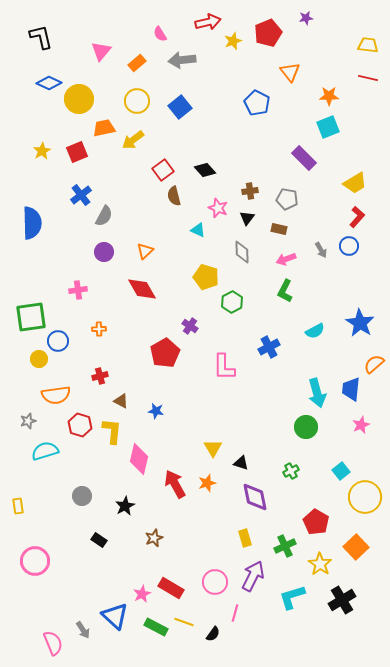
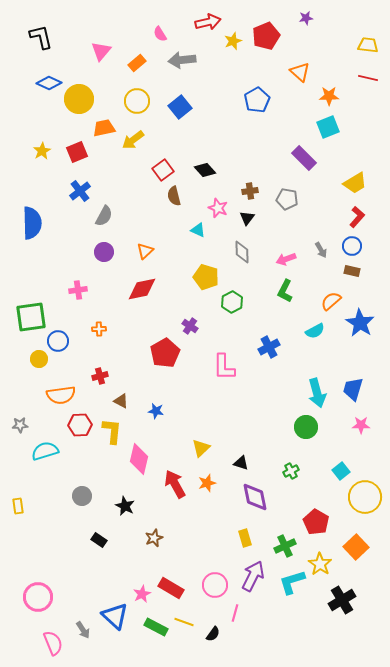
red pentagon at (268, 33): moved 2 px left, 3 px down
orange triangle at (290, 72): moved 10 px right; rotated 10 degrees counterclockwise
blue pentagon at (257, 103): moved 3 px up; rotated 15 degrees clockwise
blue cross at (81, 195): moved 1 px left, 4 px up
brown rectangle at (279, 229): moved 73 px right, 42 px down
blue circle at (349, 246): moved 3 px right
red diamond at (142, 289): rotated 72 degrees counterclockwise
orange semicircle at (374, 364): moved 43 px left, 63 px up
blue trapezoid at (351, 389): moved 2 px right; rotated 10 degrees clockwise
orange semicircle at (56, 395): moved 5 px right
gray star at (28, 421): moved 8 px left, 4 px down; rotated 14 degrees clockwise
red hexagon at (80, 425): rotated 20 degrees counterclockwise
pink star at (361, 425): rotated 24 degrees clockwise
yellow triangle at (213, 448): moved 12 px left; rotated 18 degrees clockwise
black star at (125, 506): rotated 18 degrees counterclockwise
pink circle at (35, 561): moved 3 px right, 36 px down
pink circle at (215, 582): moved 3 px down
cyan L-shape at (292, 597): moved 15 px up
